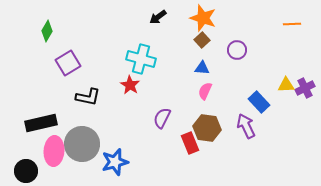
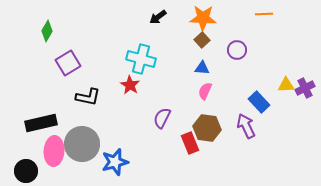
orange star: rotated 16 degrees counterclockwise
orange line: moved 28 px left, 10 px up
